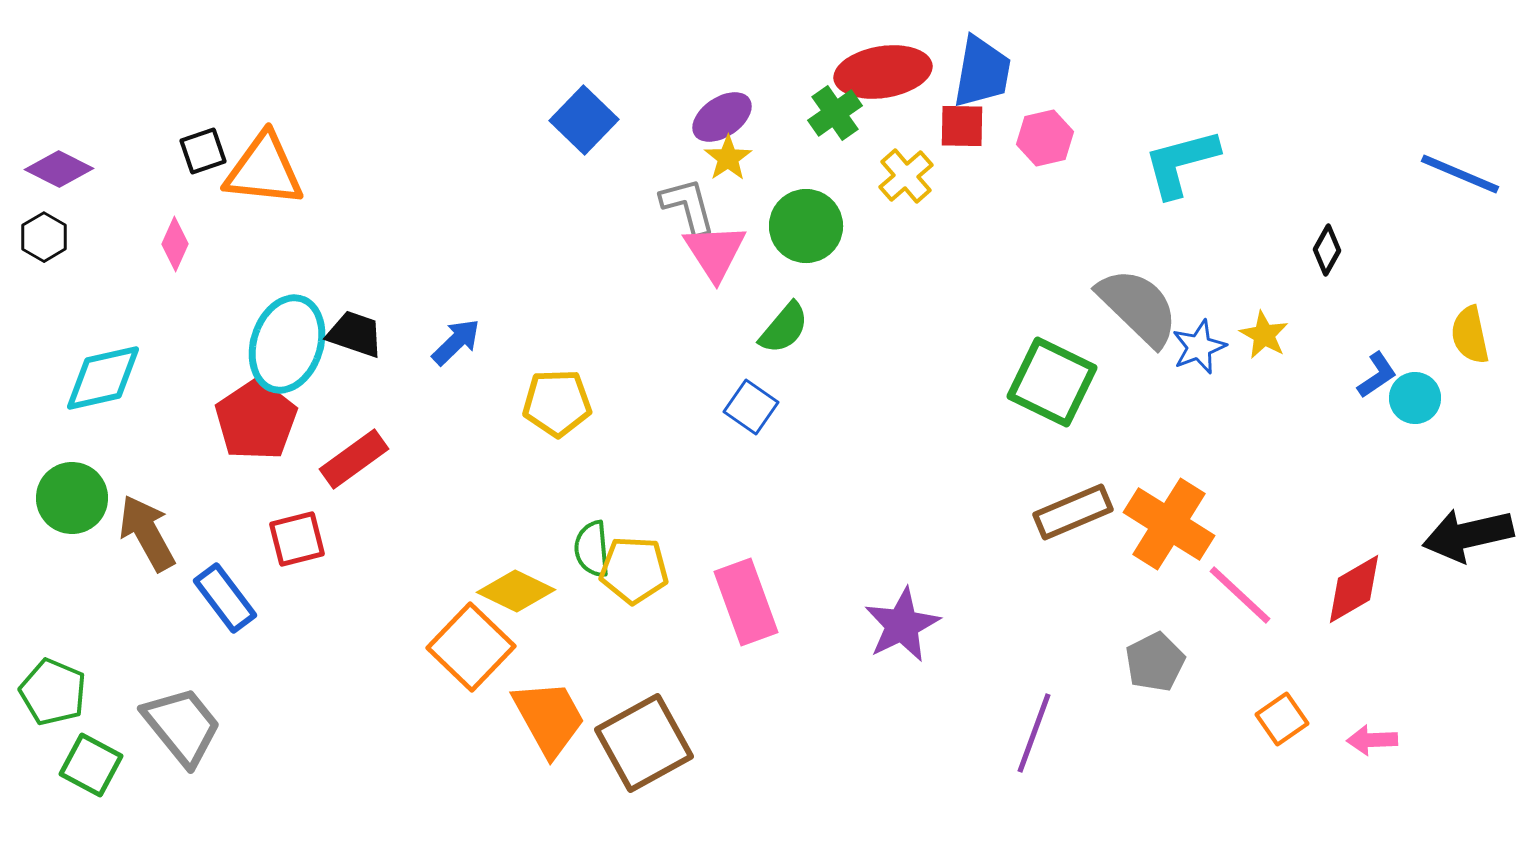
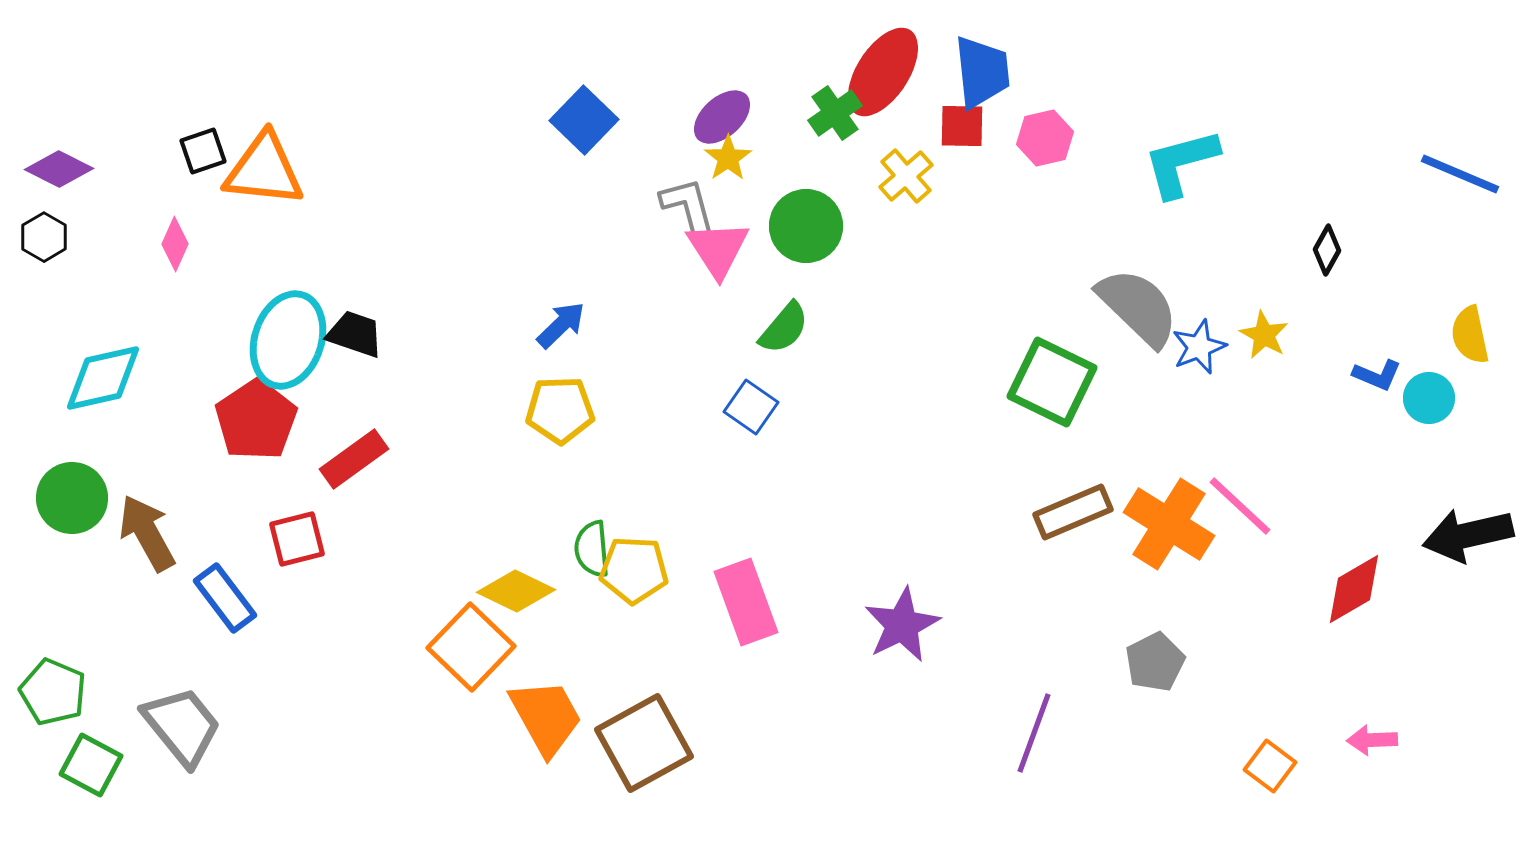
red ellipse at (883, 72): rotated 48 degrees counterclockwise
blue trapezoid at (982, 72): rotated 16 degrees counterclockwise
purple ellipse at (722, 117): rotated 8 degrees counterclockwise
pink triangle at (715, 252): moved 3 px right, 3 px up
blue arrow at (456, 342): moved 105 px right, 17 px up
cyan ellipse at (287, 344): moved 1 px right, 4 px up
blue L-shape at (1377, 375): rotated 57 degrees clockwise
cyan circle at (1415, 398): moved 14 px right
yellow pentagon at (557, 403): moved 3 px right, 7 px down
pink line at (1240, 595): moved 89 px up
orange trapezoid at (549, 718): moved 3 px left, 1 px up
orange square at (1282, 719): moved 12 px left, 47 px down; rotated 18 degrees counterclockwise
